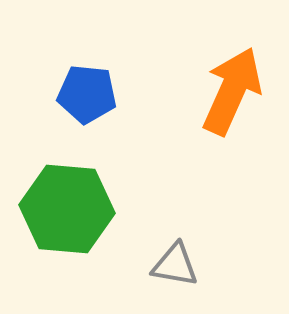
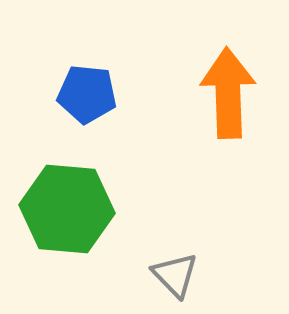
orange arrow: moved 4 px left, 2 px down; rotated 26 degrees counterclockwise
gray triangle: moved 10 px down; rotated 36 degrees clockwise
